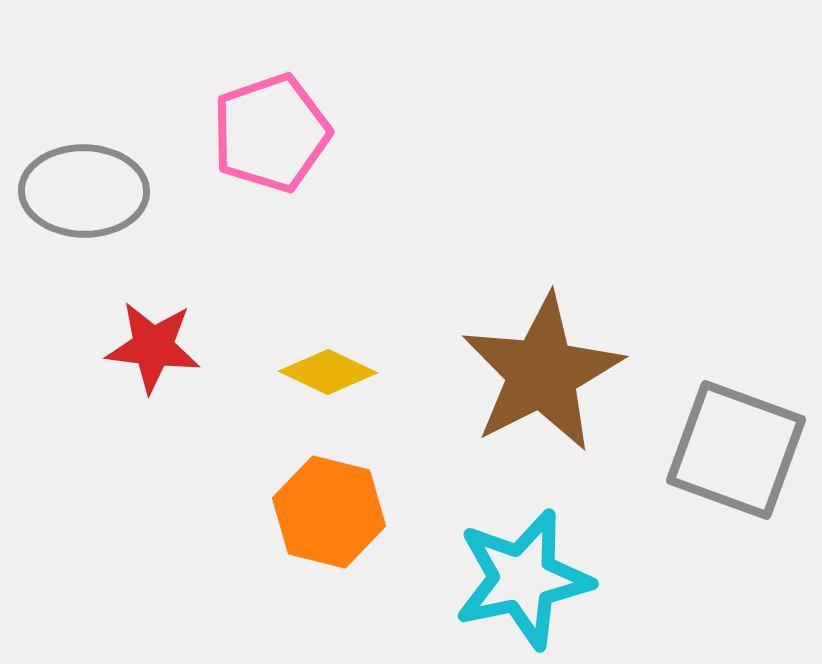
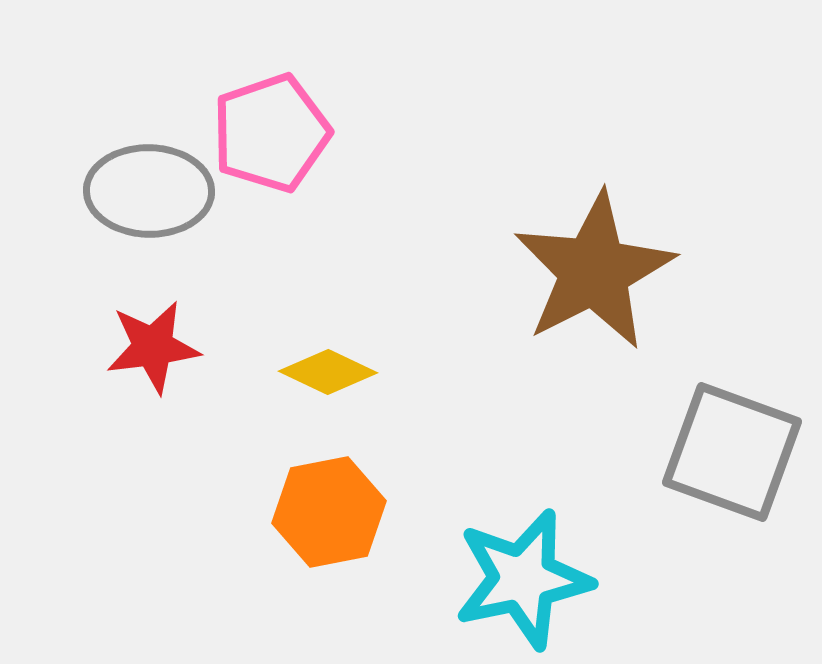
gray ellipse: moved 65 px right
red star: rotated 14 degrees counterclockwise
brown star: moved 52 px right, 102 px up
gray square: moved 4 px left, 2 px down
orange hexagon: rotated 25 degrees counterclockwise
